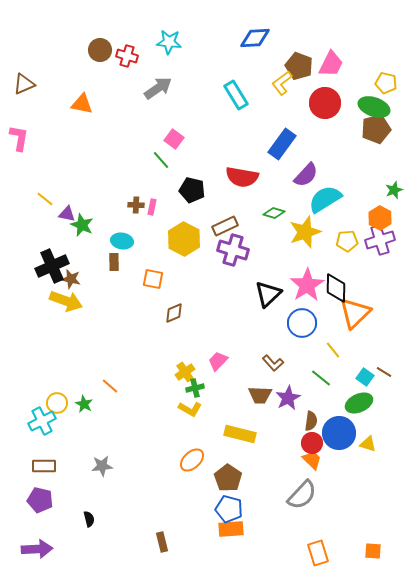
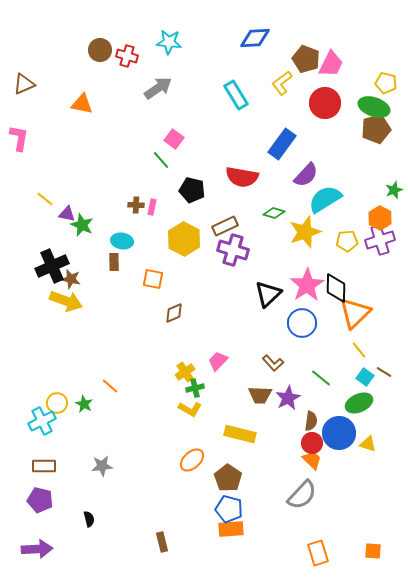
brown pentagon at (299, 66): moved 7 px right, 7 px up
yellow line at (333, 350): moved 26 px right
